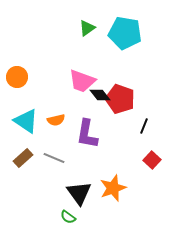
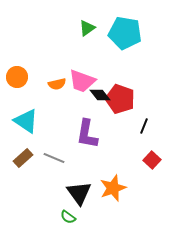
orange semicircle: moved 1 px right, 36 px up
